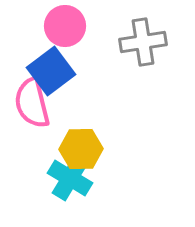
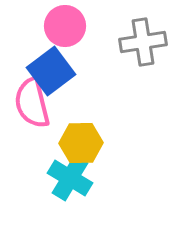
yellow hexagon: moved 6 px up
